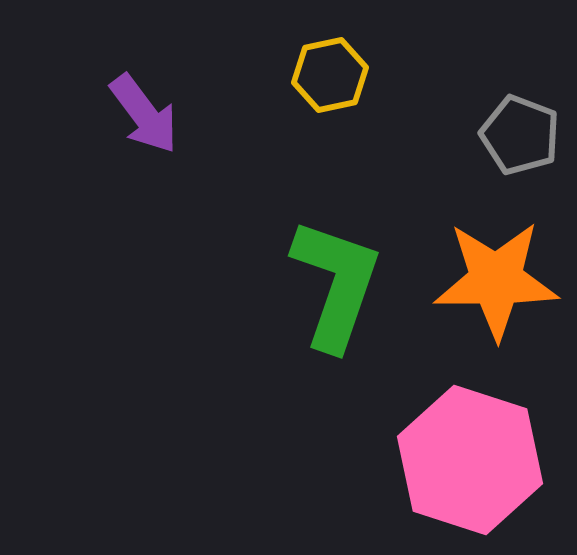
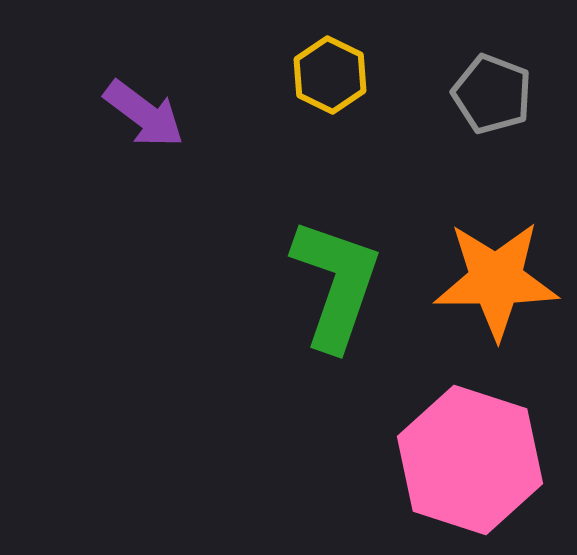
yellow hexagon: rotated 22 degrees counterclockwise
purple arrow: rotated 16 degrees counterclockwise
gray pentagon: moved 28 px left, 41 px up
